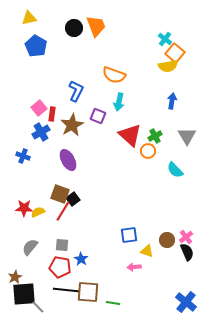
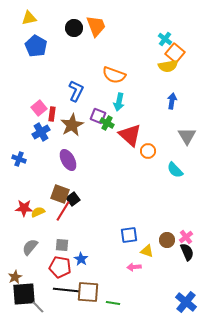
green cross at (155, 136): moved 48 px left, 13 px up; rotated 32 degrees counterclockwise
blue cross at (23, 156): moved 4 px left, 3 px down
